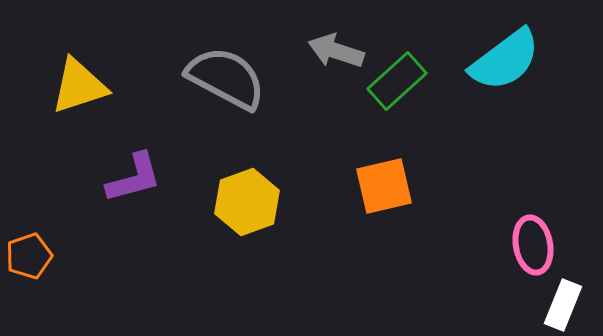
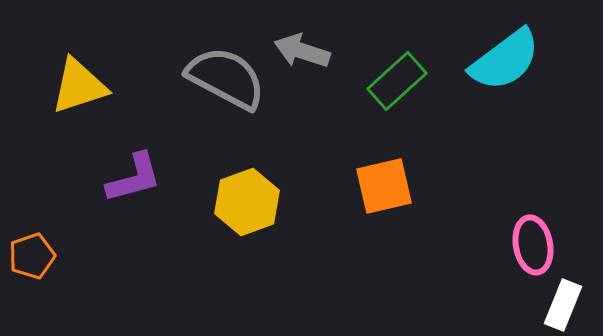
gray arrow: moved 34 px left
orange pentagon: moved 3 px right
